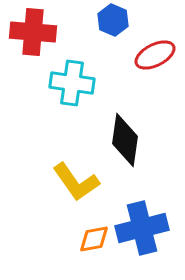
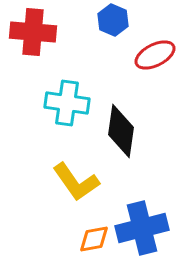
cyan cross: moved 5 px left, 20 px down
black diamond: moved 4 px left, 9 px up
